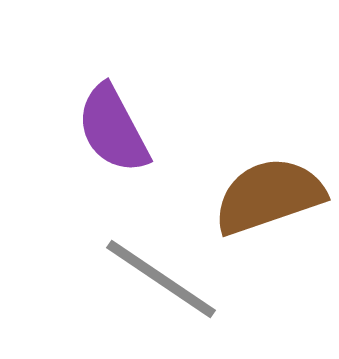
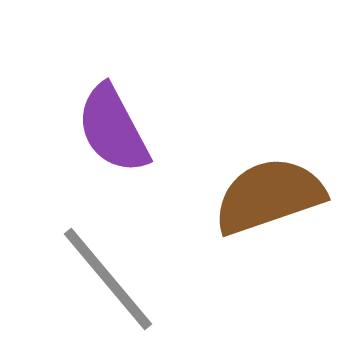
gray line: moved 53 px left; rotated 16 degrees clockwise
